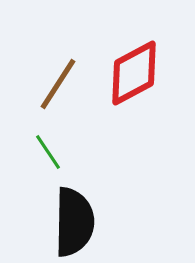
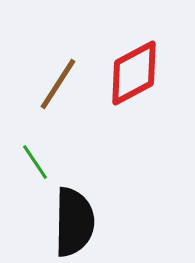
green line: moved 13 px left, 10 px down
